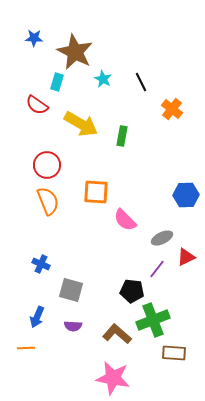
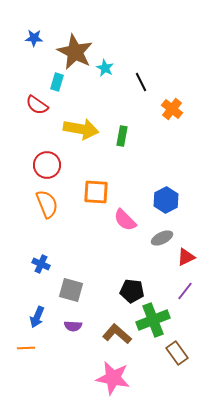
cyan star: moved 2 px right, 11 px up
yellow arrow: moved 5 px down; rotated 20 degrees counterclockwise
blue hexagon: moved 20 px left, 5 px down; rotated 25 degrees counterclockwise
orange semicircle: moved 1 px left, 3 px down
purple line: moved 28 px right, 22 px down
brown rectangle: moved 3 px right; rotated 50 degrees clockwise
